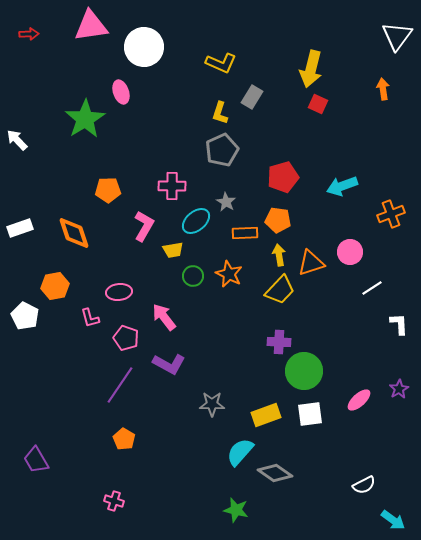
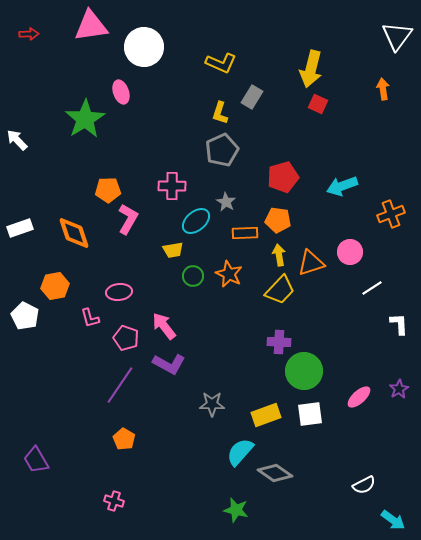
pink L-shape at (144, 226): moved 16 px left, 7 px up
pink arrow at (164, 317): moved 9 px down
pink ellipse at (359, 400): moved 3 px up
